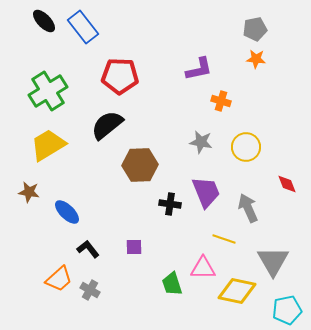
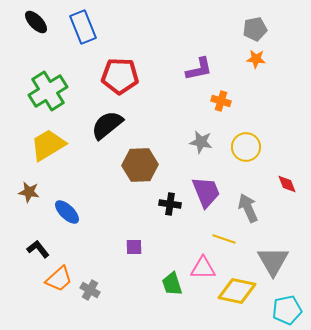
black ellipse: moved 8 px left, 1 px down
blue rectangle: rotated 16 degrees clockwise
black L-shape: moved 50 px left
